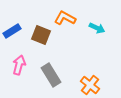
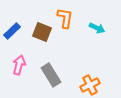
orange L-shape: rotated 70 degrees clockwise
blue rectangle: rotated 12 degrees counterclockwise
brown square: moved 1 px right, 3 px up
orange cross: rotated 24 degrees clockwise
